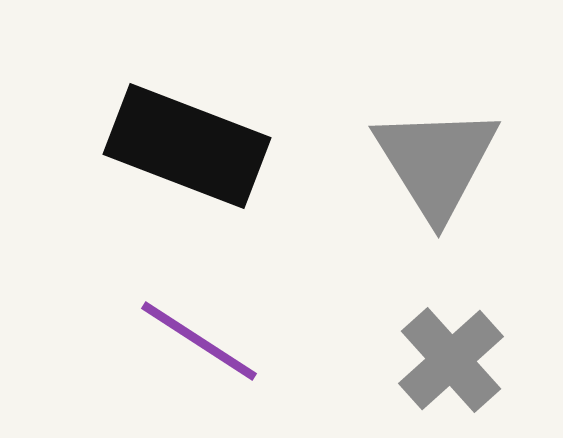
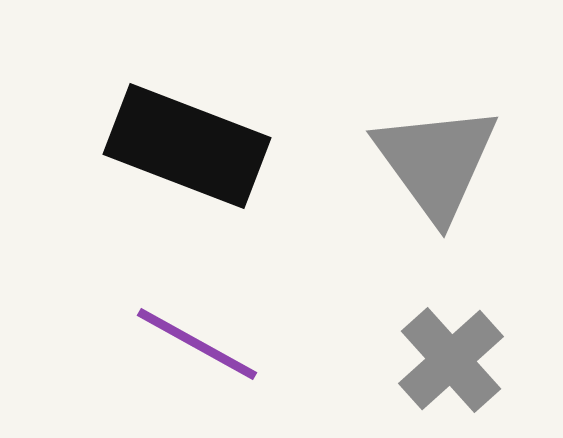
gray triangle: rotated 4 degrees counterclockwise
purple line: moved 2 px left, 3 px down; rotated 4 degrees counterclockwise
